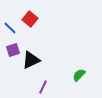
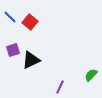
red square: moved 3 px down
blue line: moved 11 px up
green semicircle: moved 12 px right
purple line: moved 17 px right
